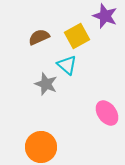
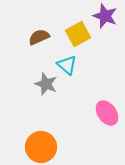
yellow square: moved 1 px right, 2 px up
